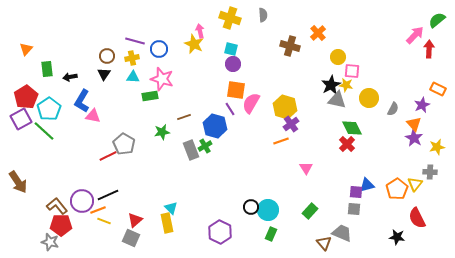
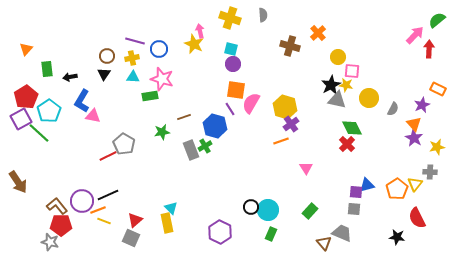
cyan pentagon at (49, 109): moved 2 px down
green line at (44, 131): moved 5 px left, 2 px down
